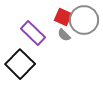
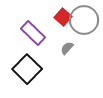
red square: rotated 18 degrees clockwise
gray semicircle: moved 3 px right, 13 px down; rotated 88 degrees clockwise
black square: moved 7 px right, 5 px down
